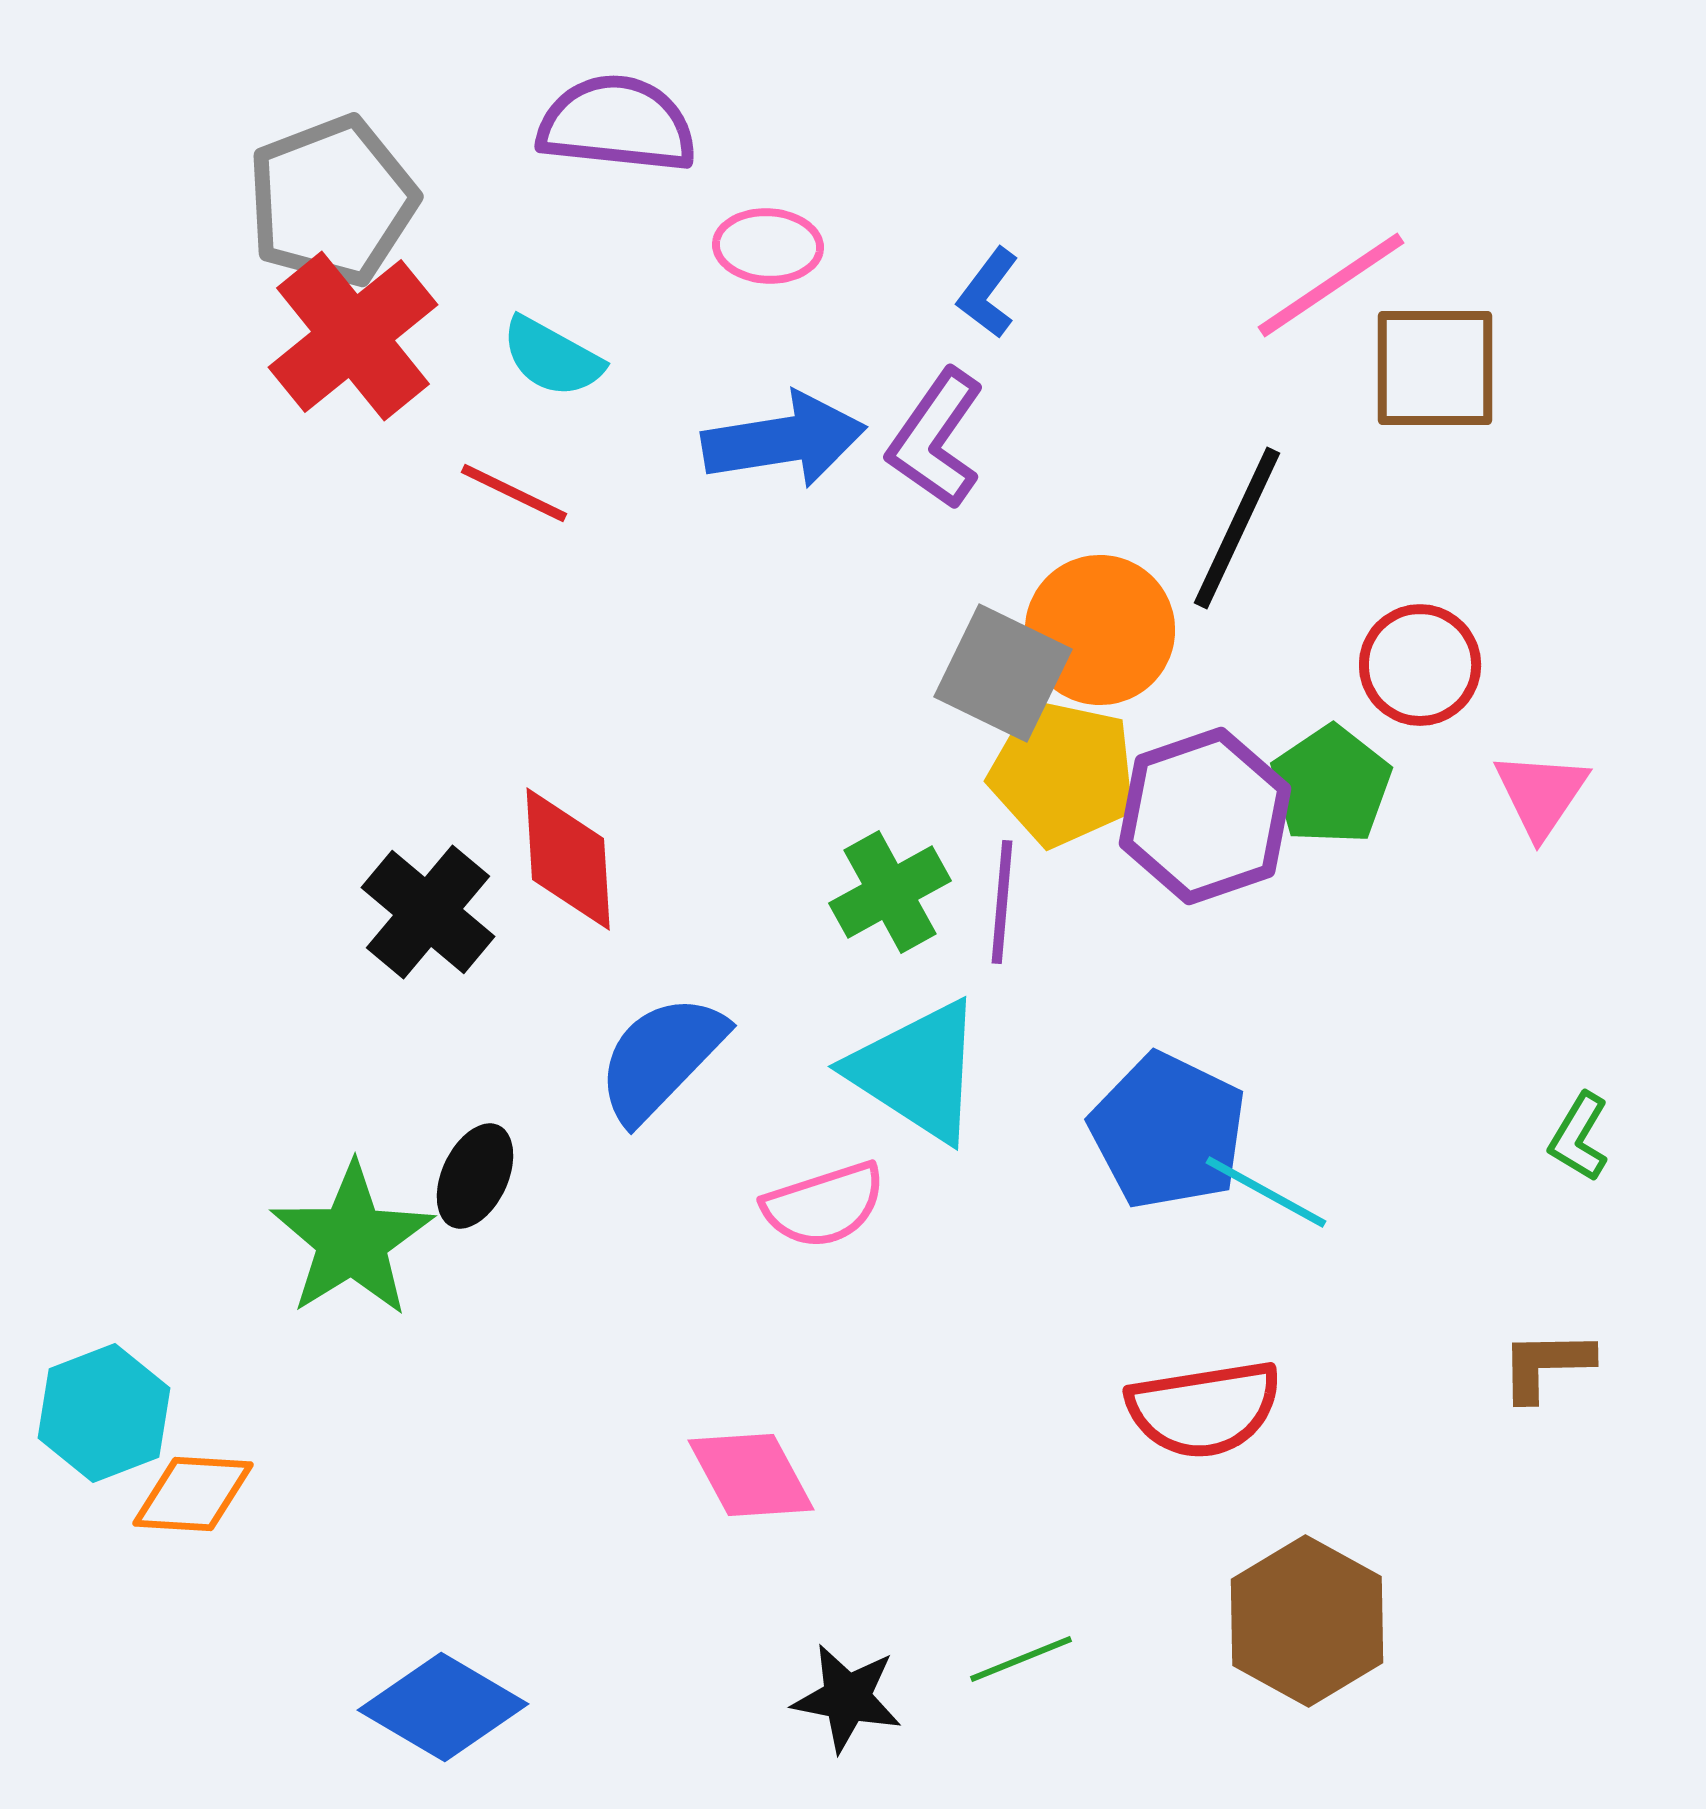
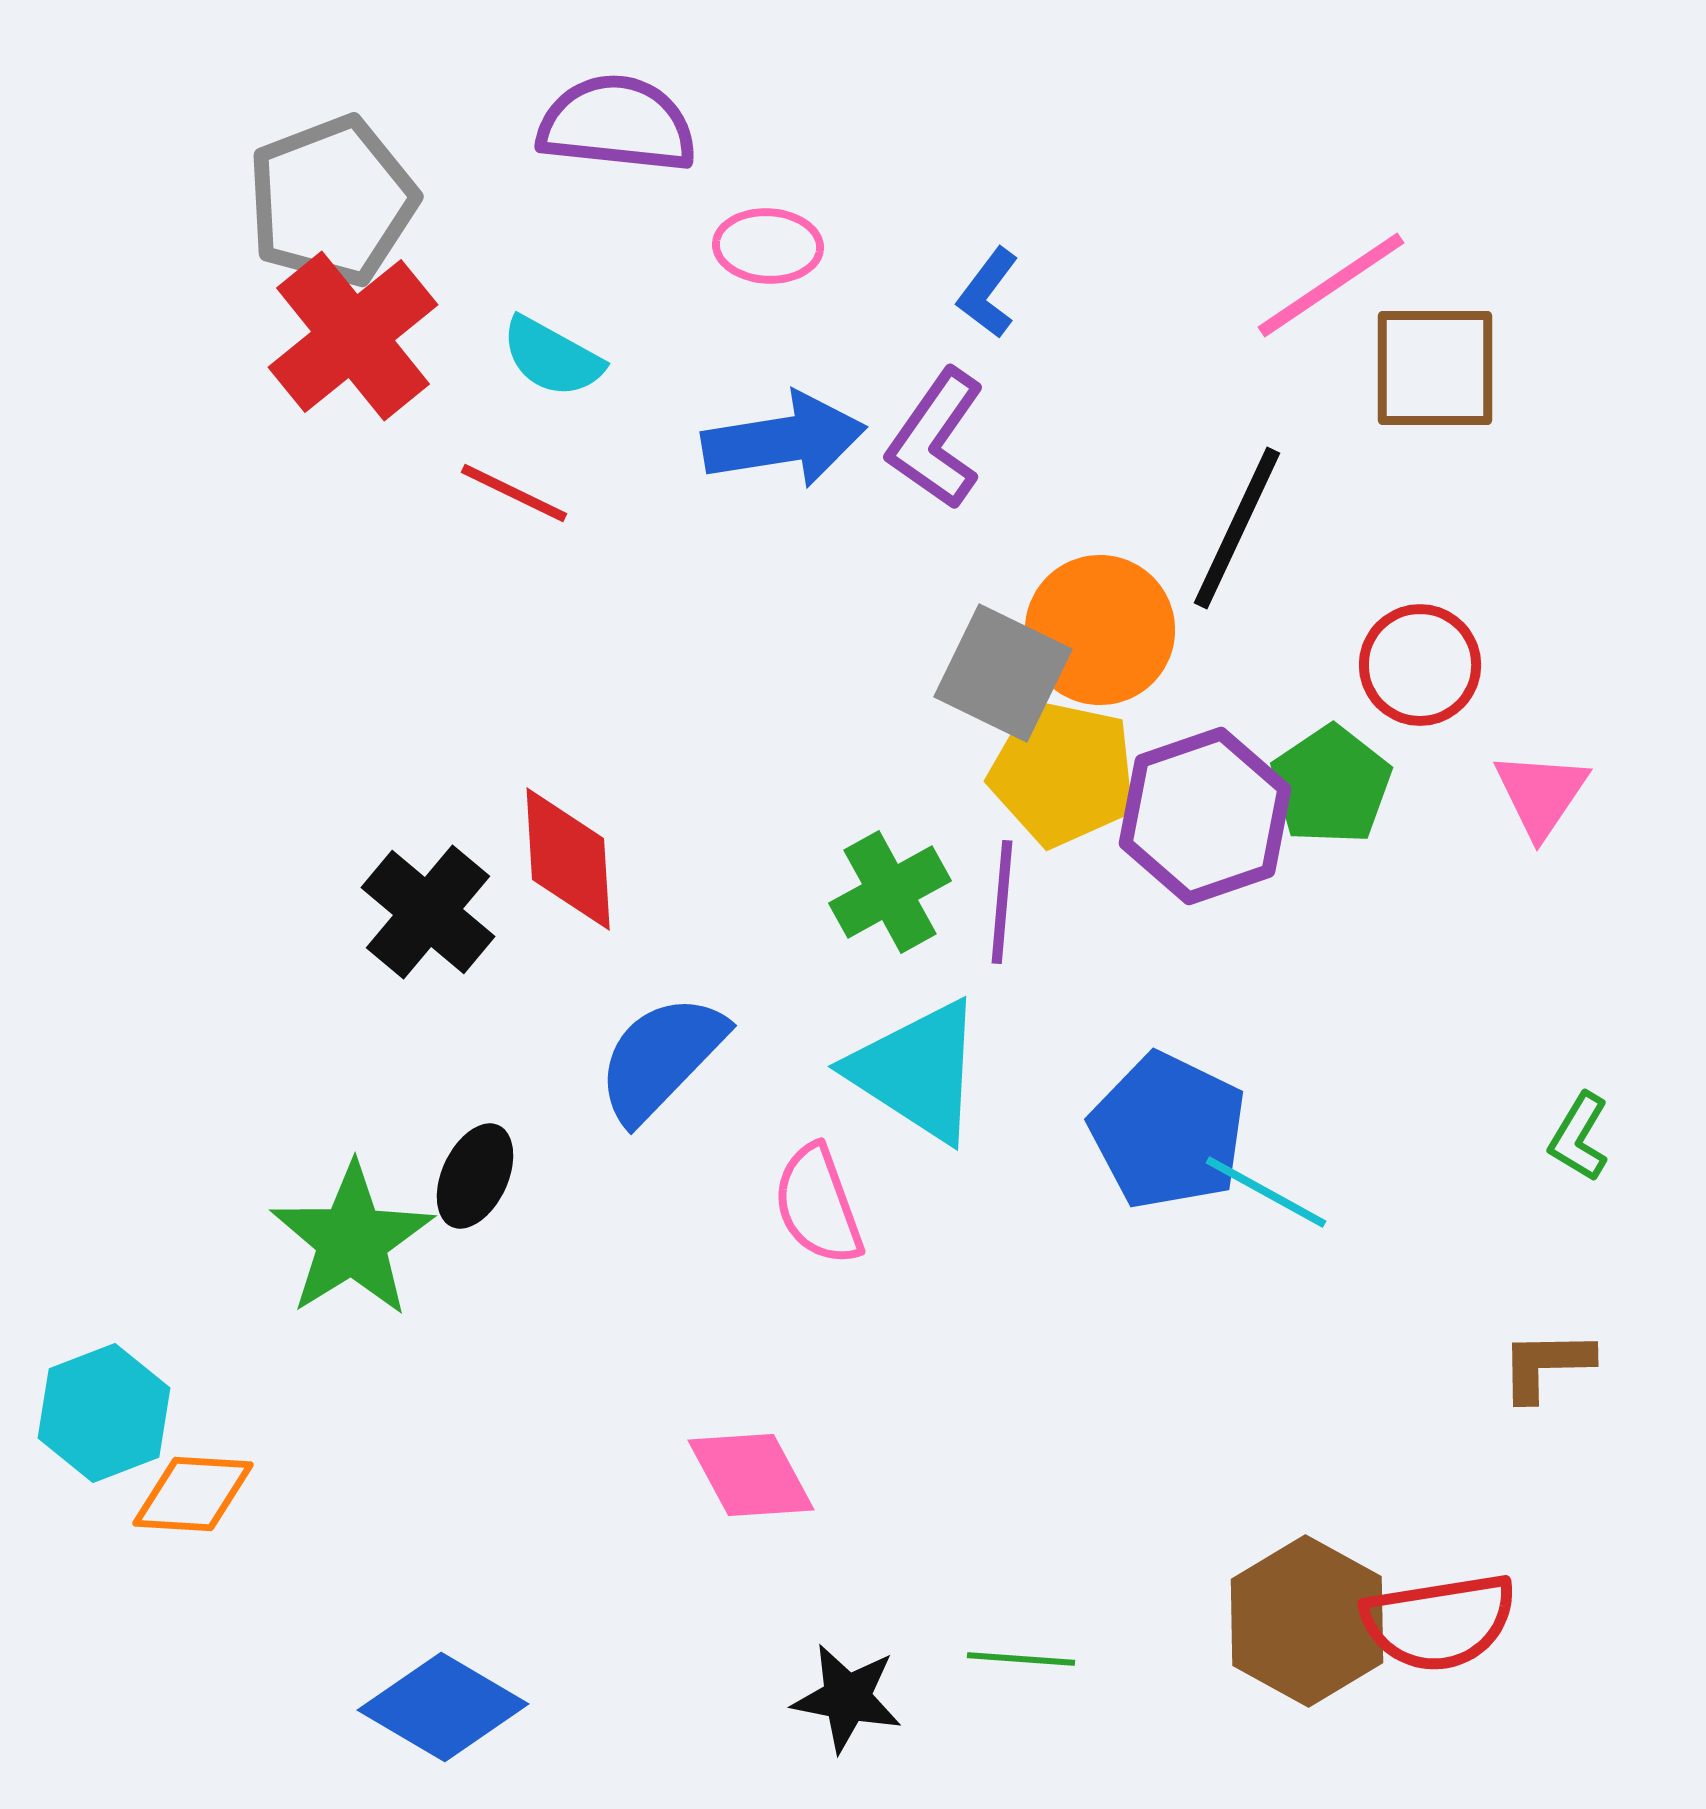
pink semicircle: moved 6 px left; rotated 88 degrees clockwise
red semicircle: moved 235 px right, 213 px down
green line: rotated 26 degrees clockwise
